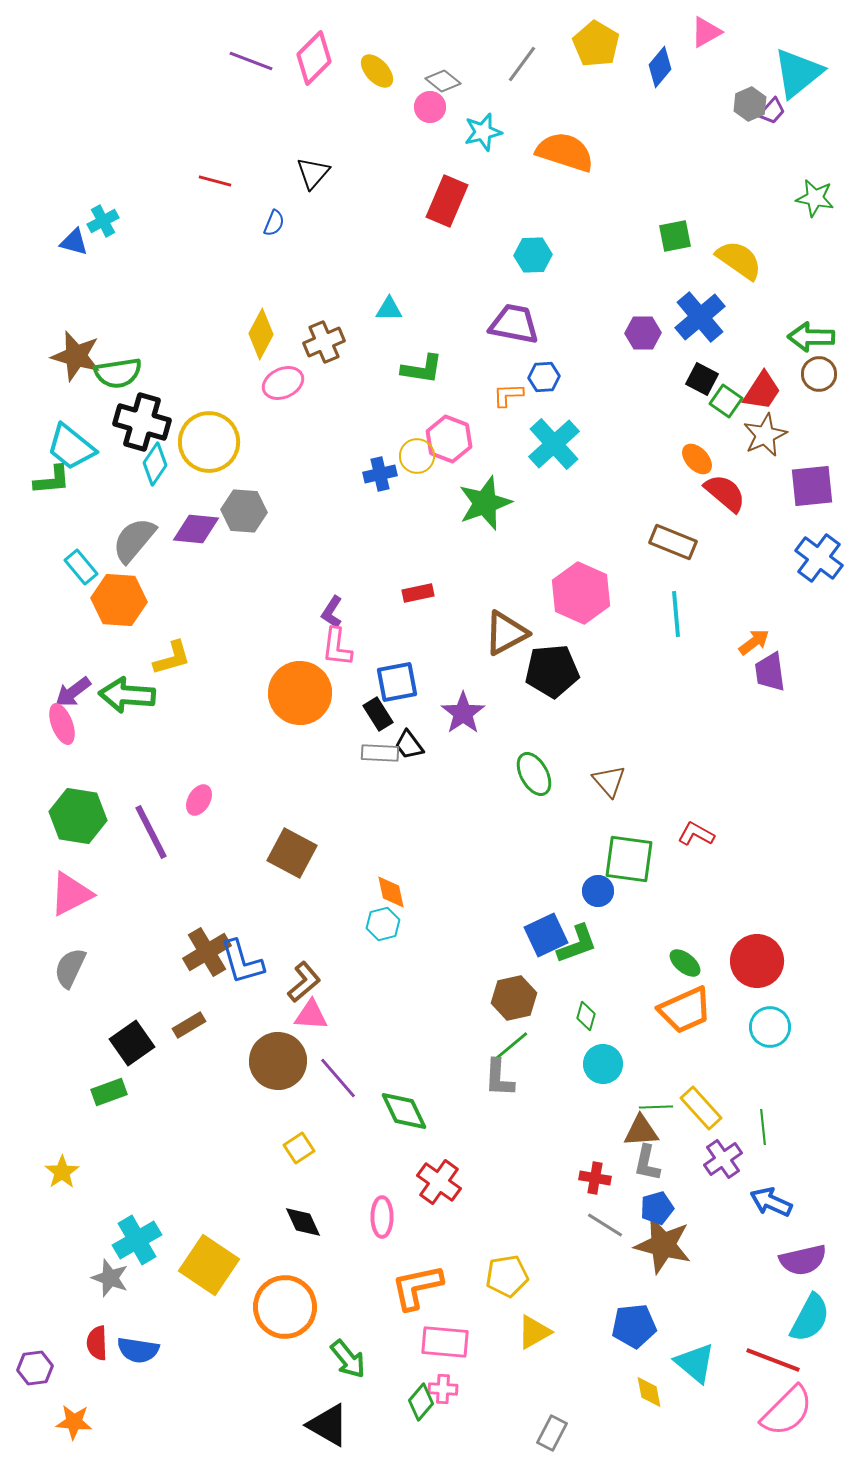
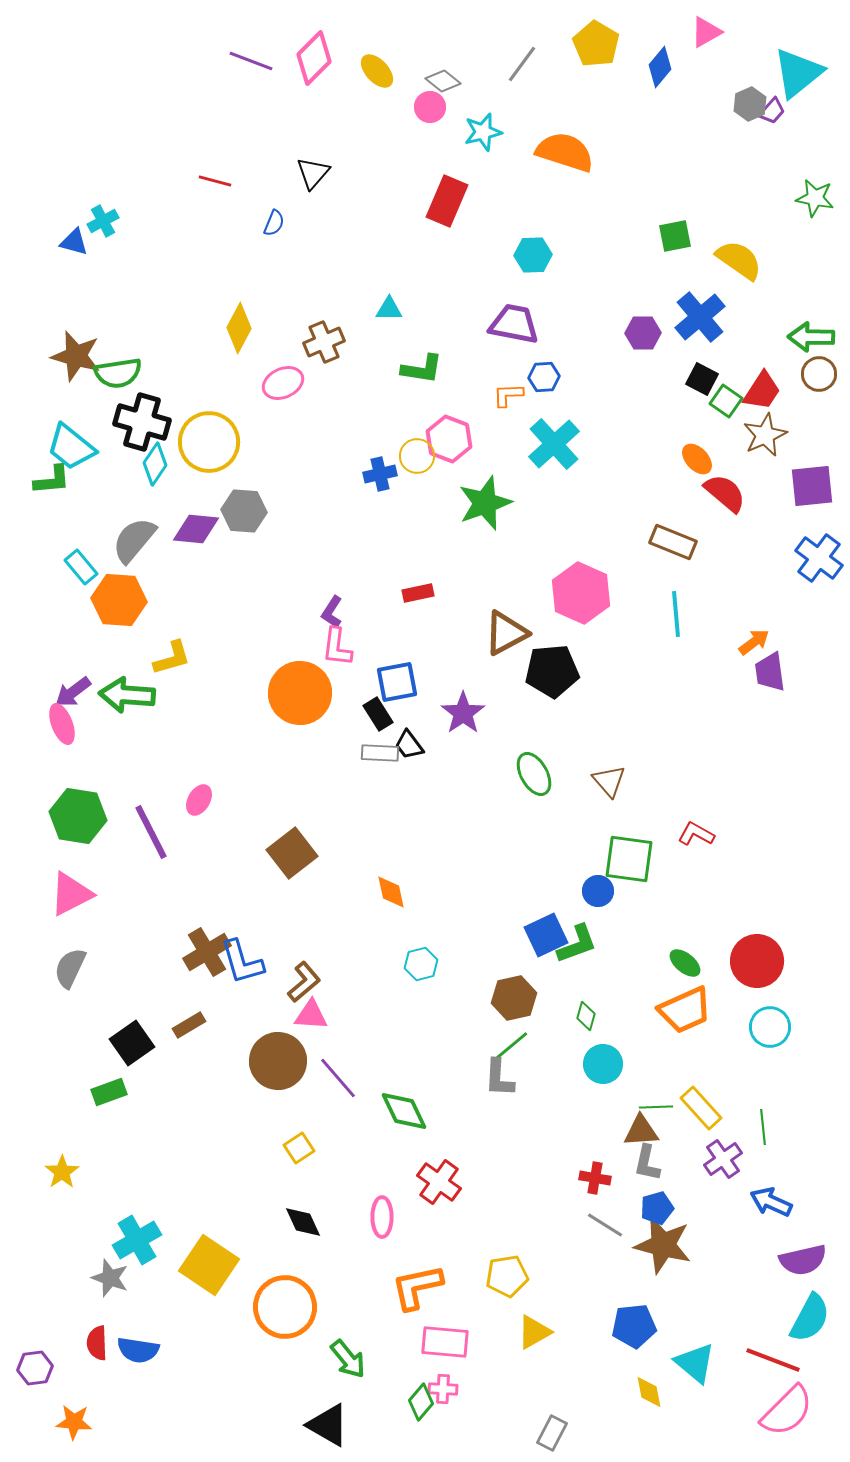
yellow diamond at (261, 334): moved 22 px left, 6 px up
brown square at (292, 853): rotated 24 degrees clockwise
cyan hexagon at (383, 924): moved 38 px right, 40 px down
